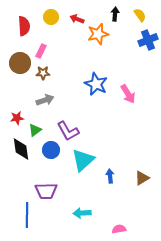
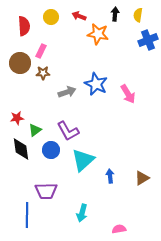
yellow semicircle: moved 2 px left; rotated 136 degrees counterclockwise
red arrow: moved 2 px right, 3 px up
orange star: rotated 25 degrees clockwise
gray arrow: moved 22 px right, 8 px up
cyan arrow: rotated 72 degrees counterclockwise
